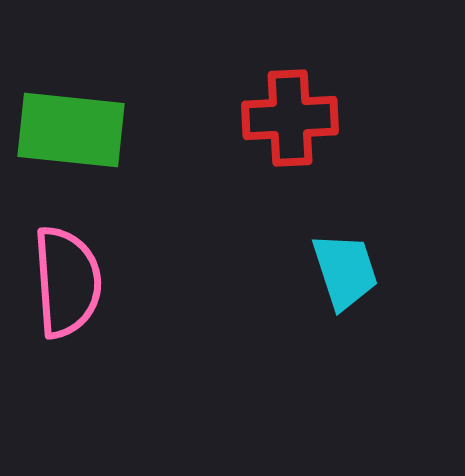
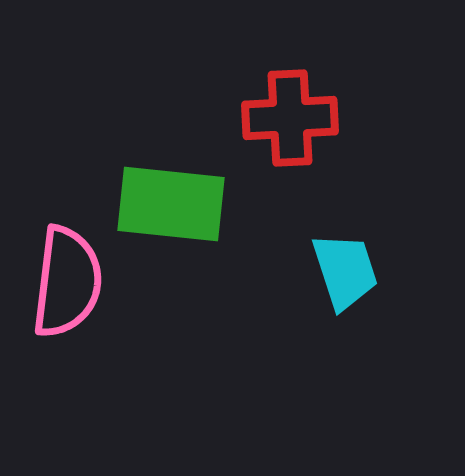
green rectangle: moved 100 px right, 74 px down
pink semicircle: rotated 11 degrees clockwise
